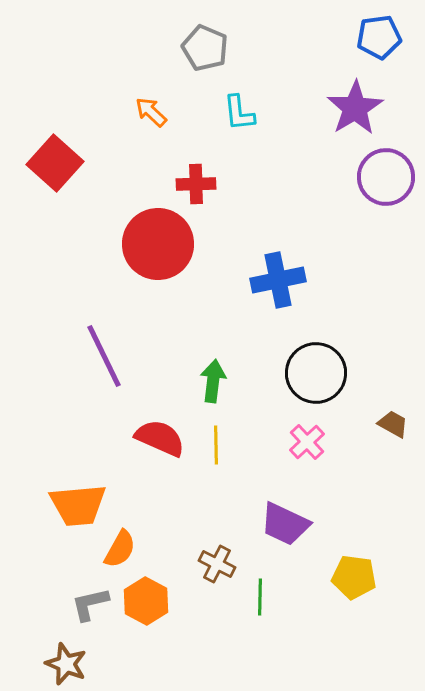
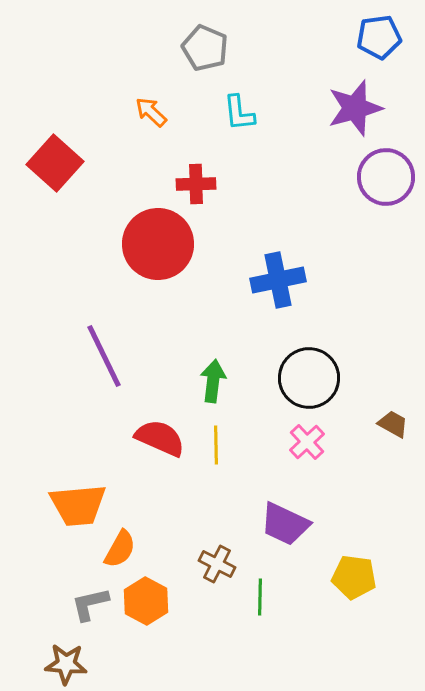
purple star: rotated 16 degrees clockwise
black circle: moved 7 px left, 5 px down
brown star: rotated 18 degrees counterclockwise
